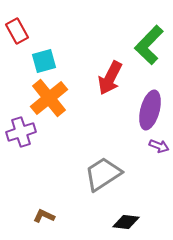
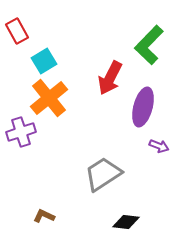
cyan square: rotated 15 degrees counterclockwise
purple ellipse: moved 7 px left, 3 px up
